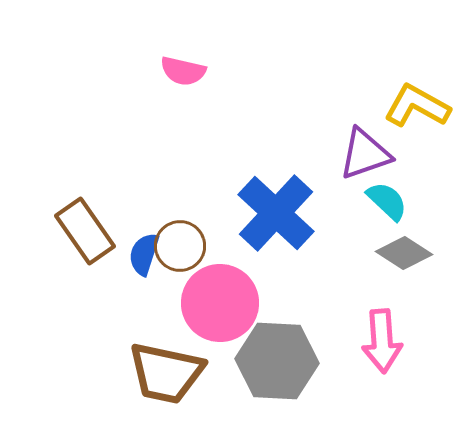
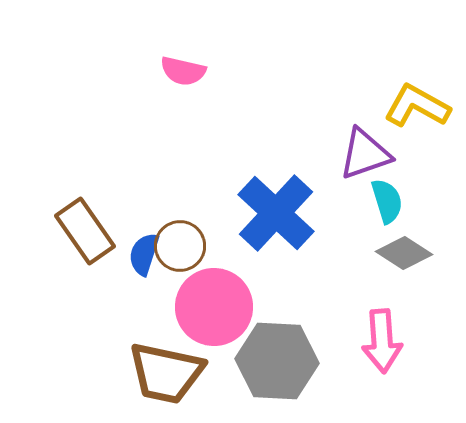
cyan semicircle: rotated 30 degrees clockwise
pink circle: moved 6 px left, 4 px down
